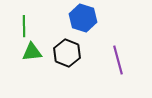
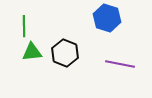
blue hexagon: moved 24 px right
black hexagon: moved 2 px left
purple line: moved 2 px right, 4 px down; rotated 64 degrees counterclockwise
